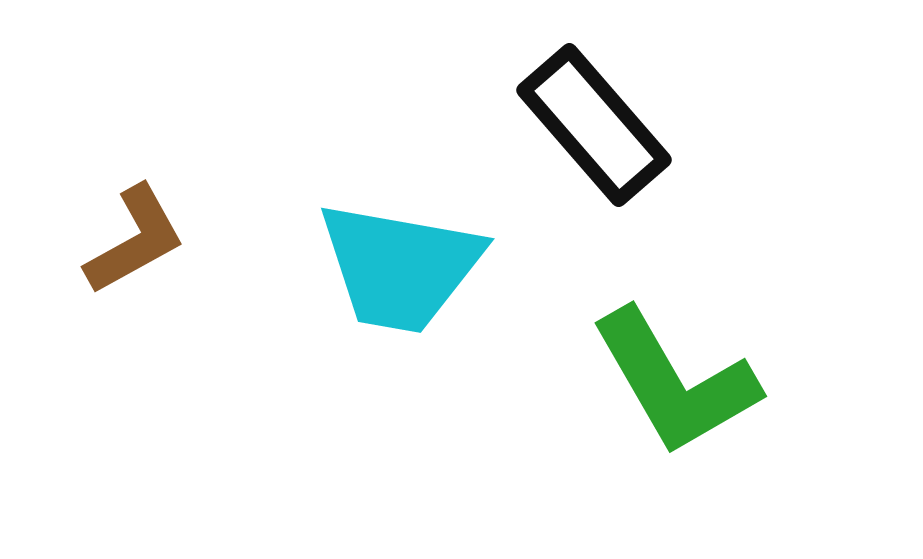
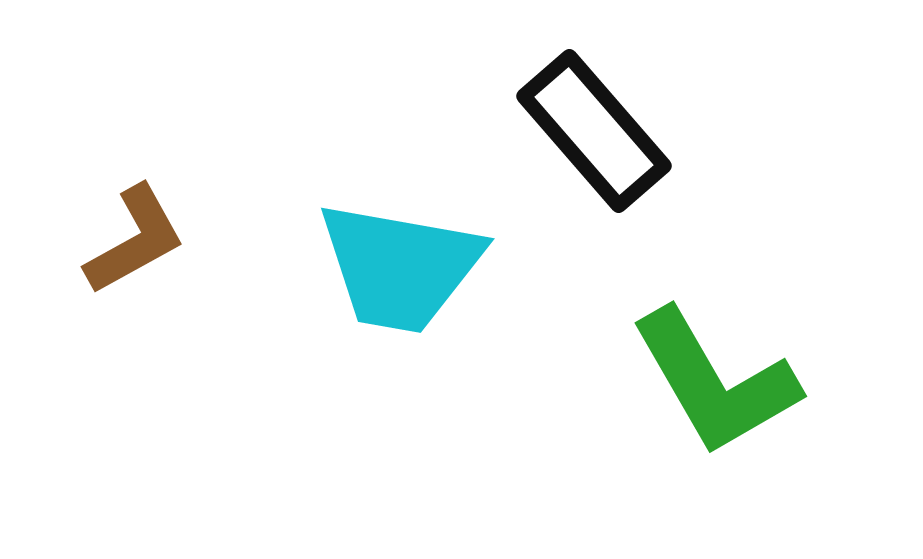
black rectangle: moved 6 px down
green L-shape: moved 40 px right
